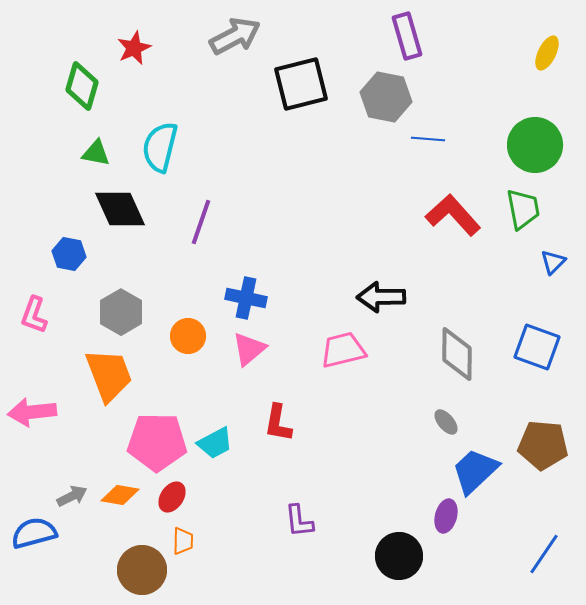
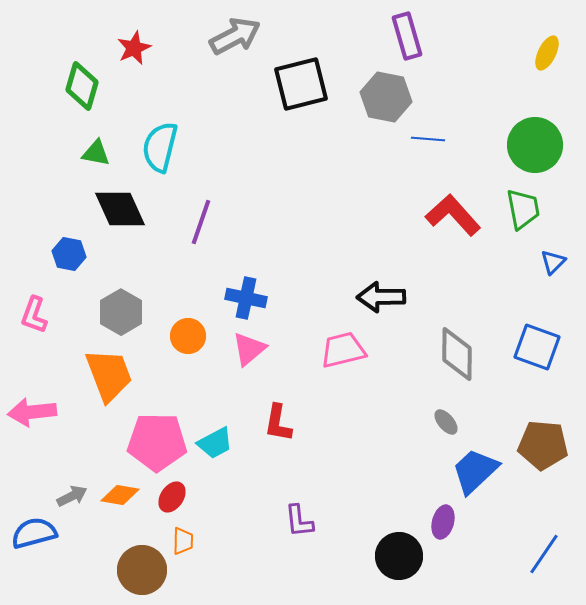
purple ellipse at (446, 516): moved 3 px left, 6 px down
